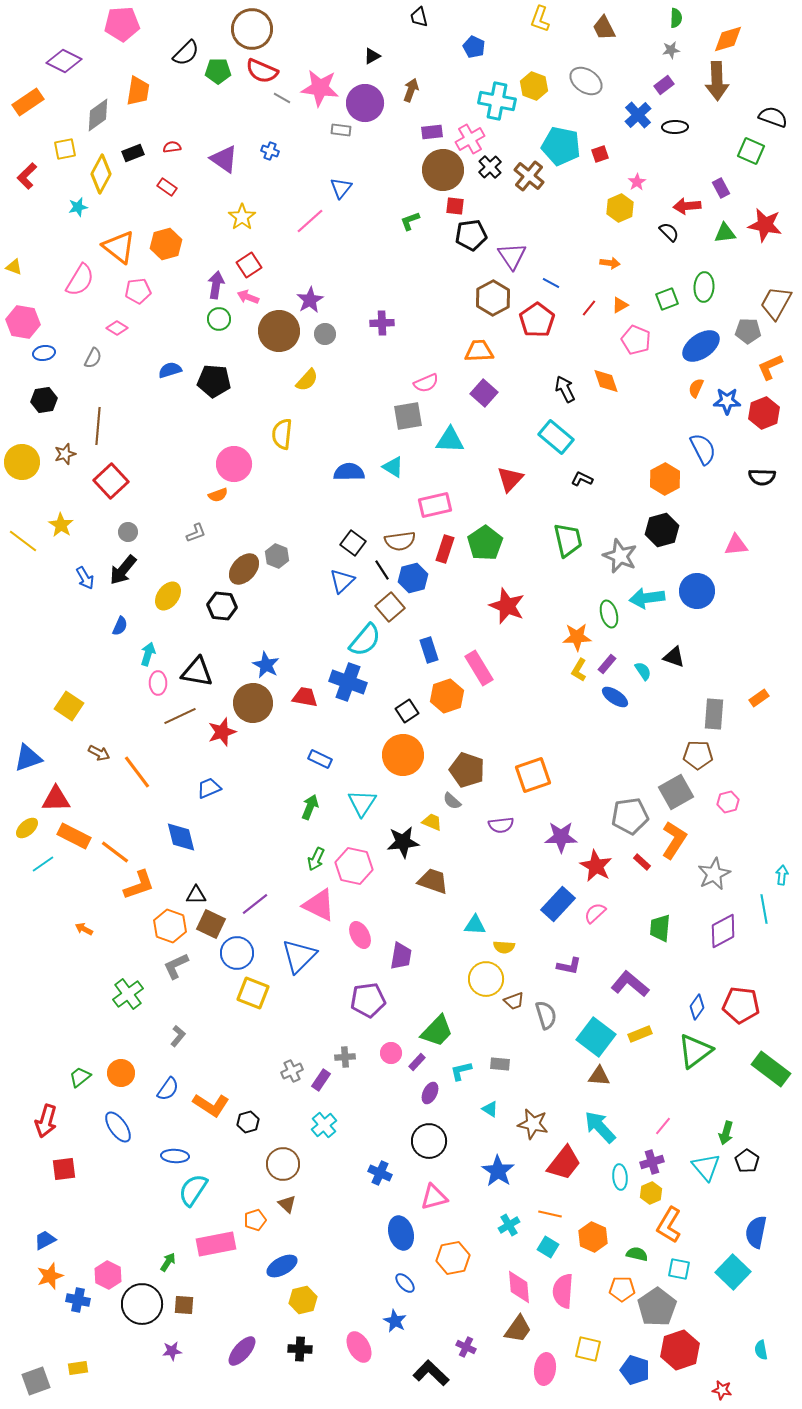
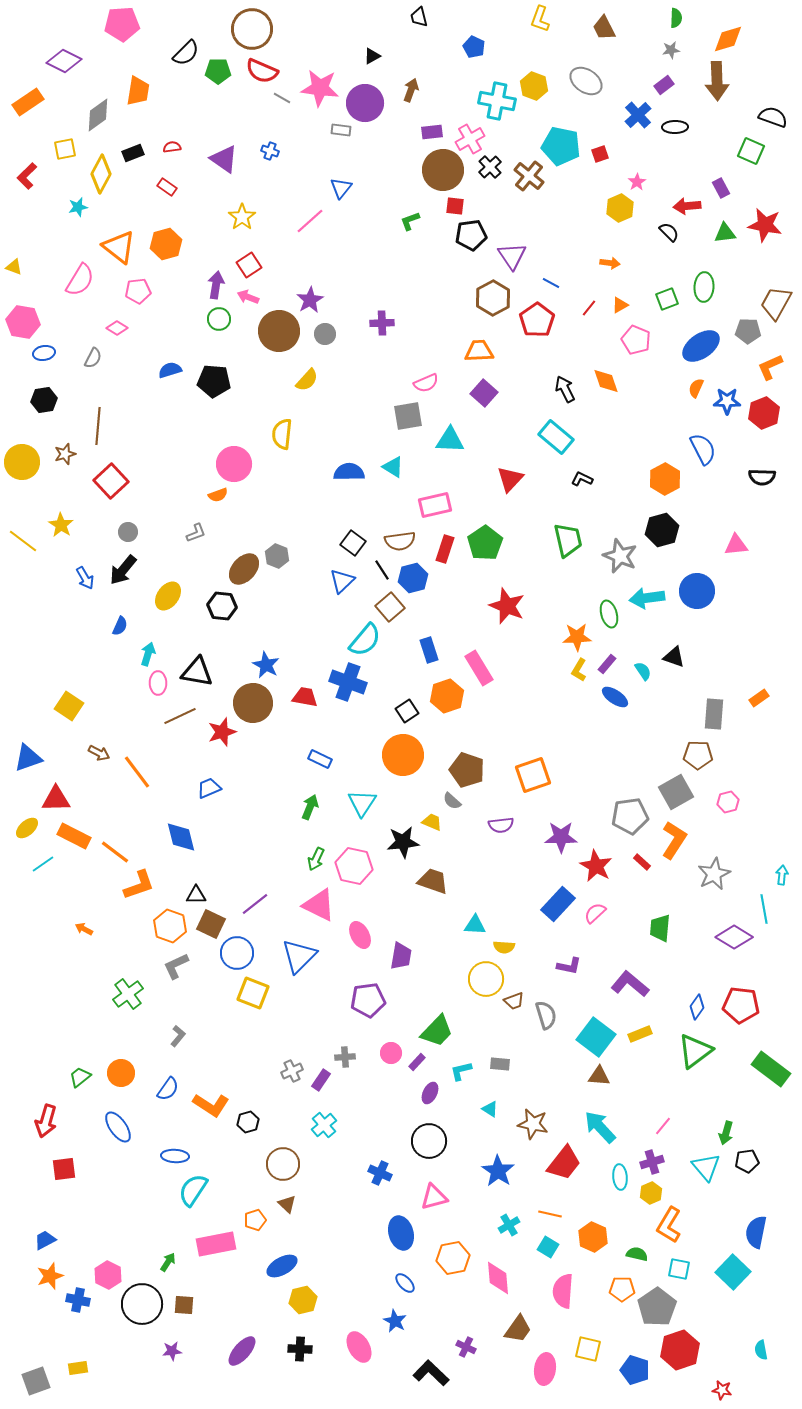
purple diamond at (723, 931): moved 11 px right, 6 px down; rotated 60 degrees clockwise
black pentagon at (747, 1161): rotated 30 degrees clockwise
pink diamond at (519, 1287): moved 21 px left, 9 px up
